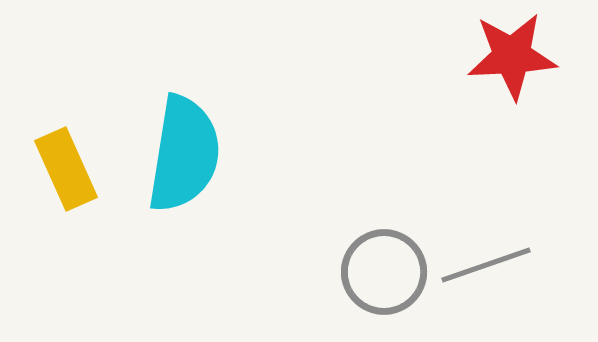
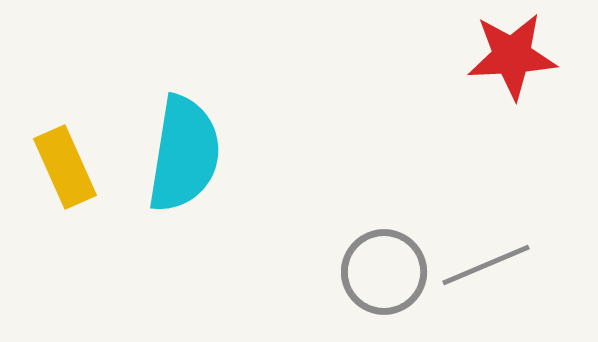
yellow rectangle: moved 1 px left, 2 px up
gray line: rotated 4 degrees counterclockwise
